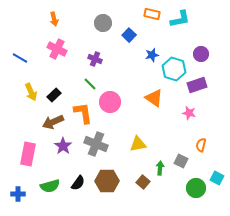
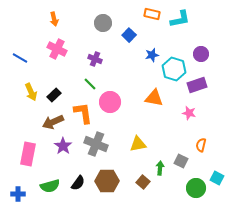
orange triangle: rotated 24 degrees counterclockwise
